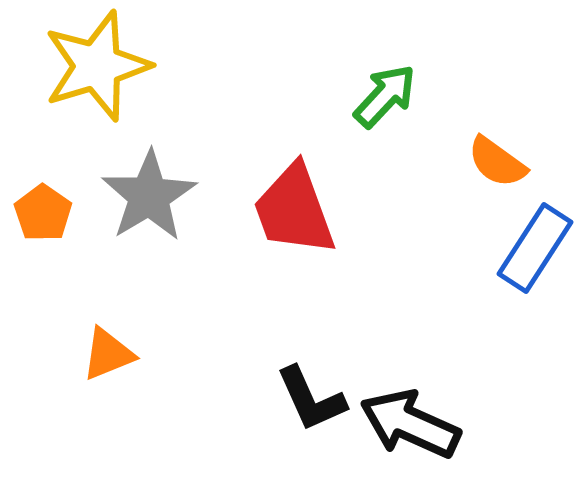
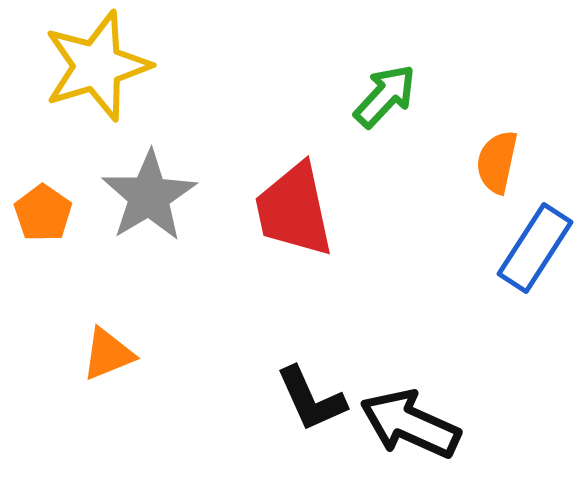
orange semicircle: rotated 66 degrees clockwise
red trapezoid: rotated 8 degrees clockwise
